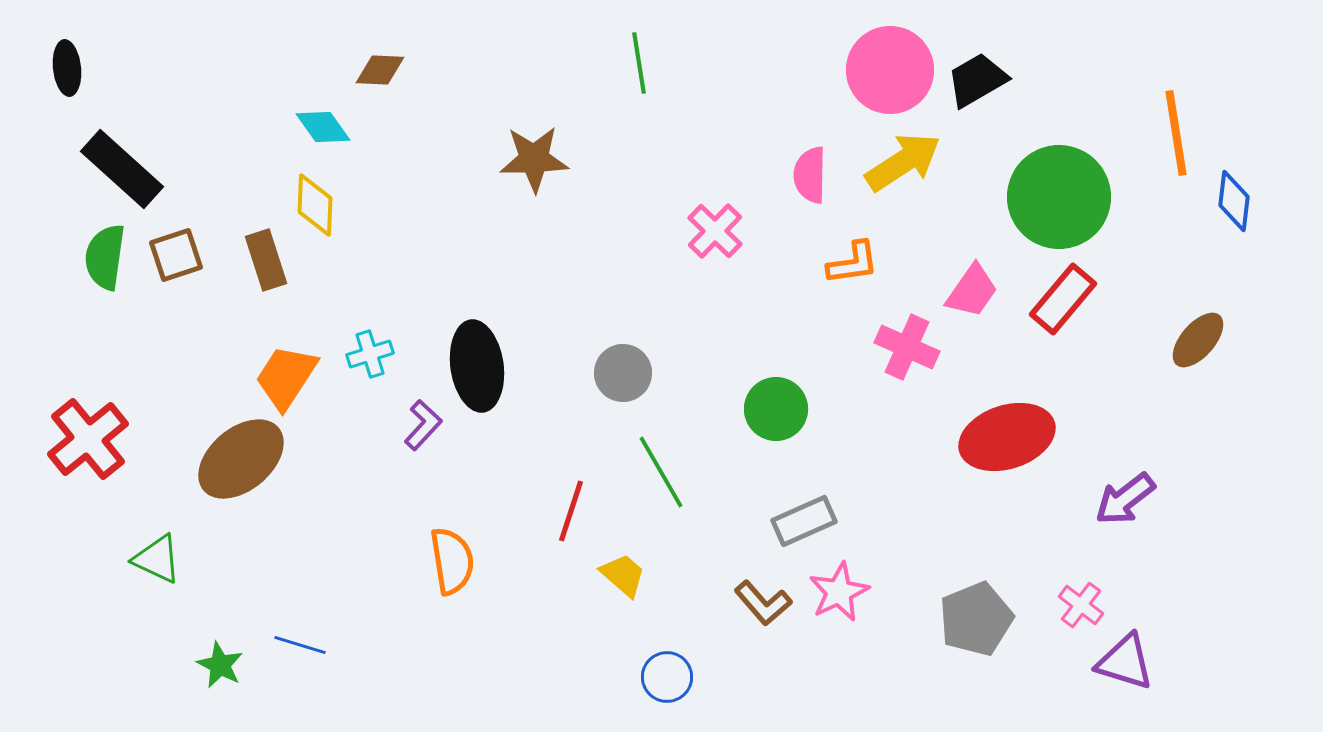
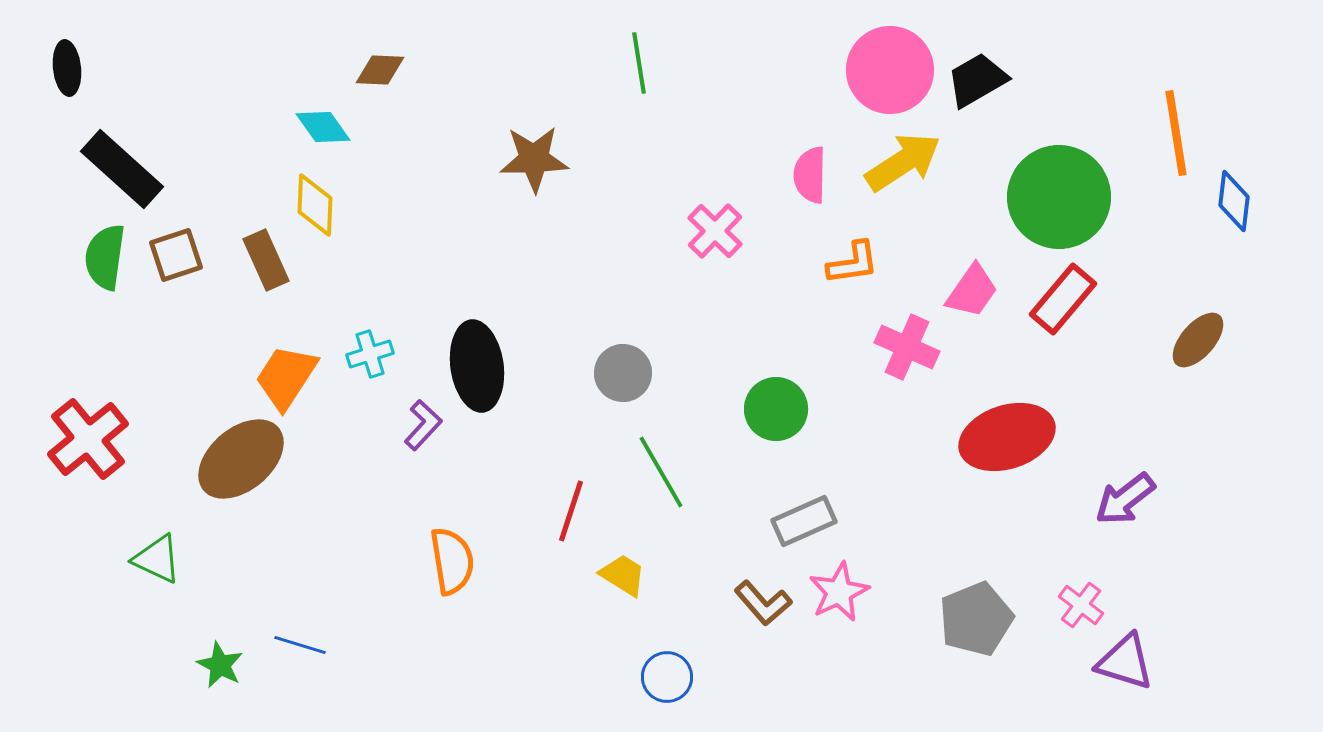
brown rectangle at (266, 260): rotated 6 degrees counterclockwise
yellow trapezoid at (623, 575): rotated 9 degrees counterclockwise
